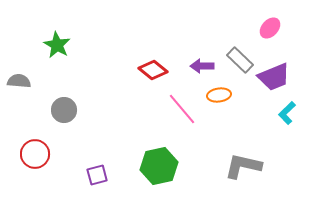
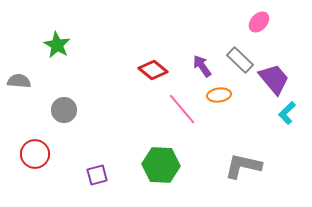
pink ellipse: moved 11 px left, 6 px up
purple arrow: rotated 55 degrees clockwise
purple trapezoid: moved 2 px down; rotated 108 degrees counterclockwise
green hexagon: moved 2 px right, 1 px up; rotated 15 degrees clockwise
